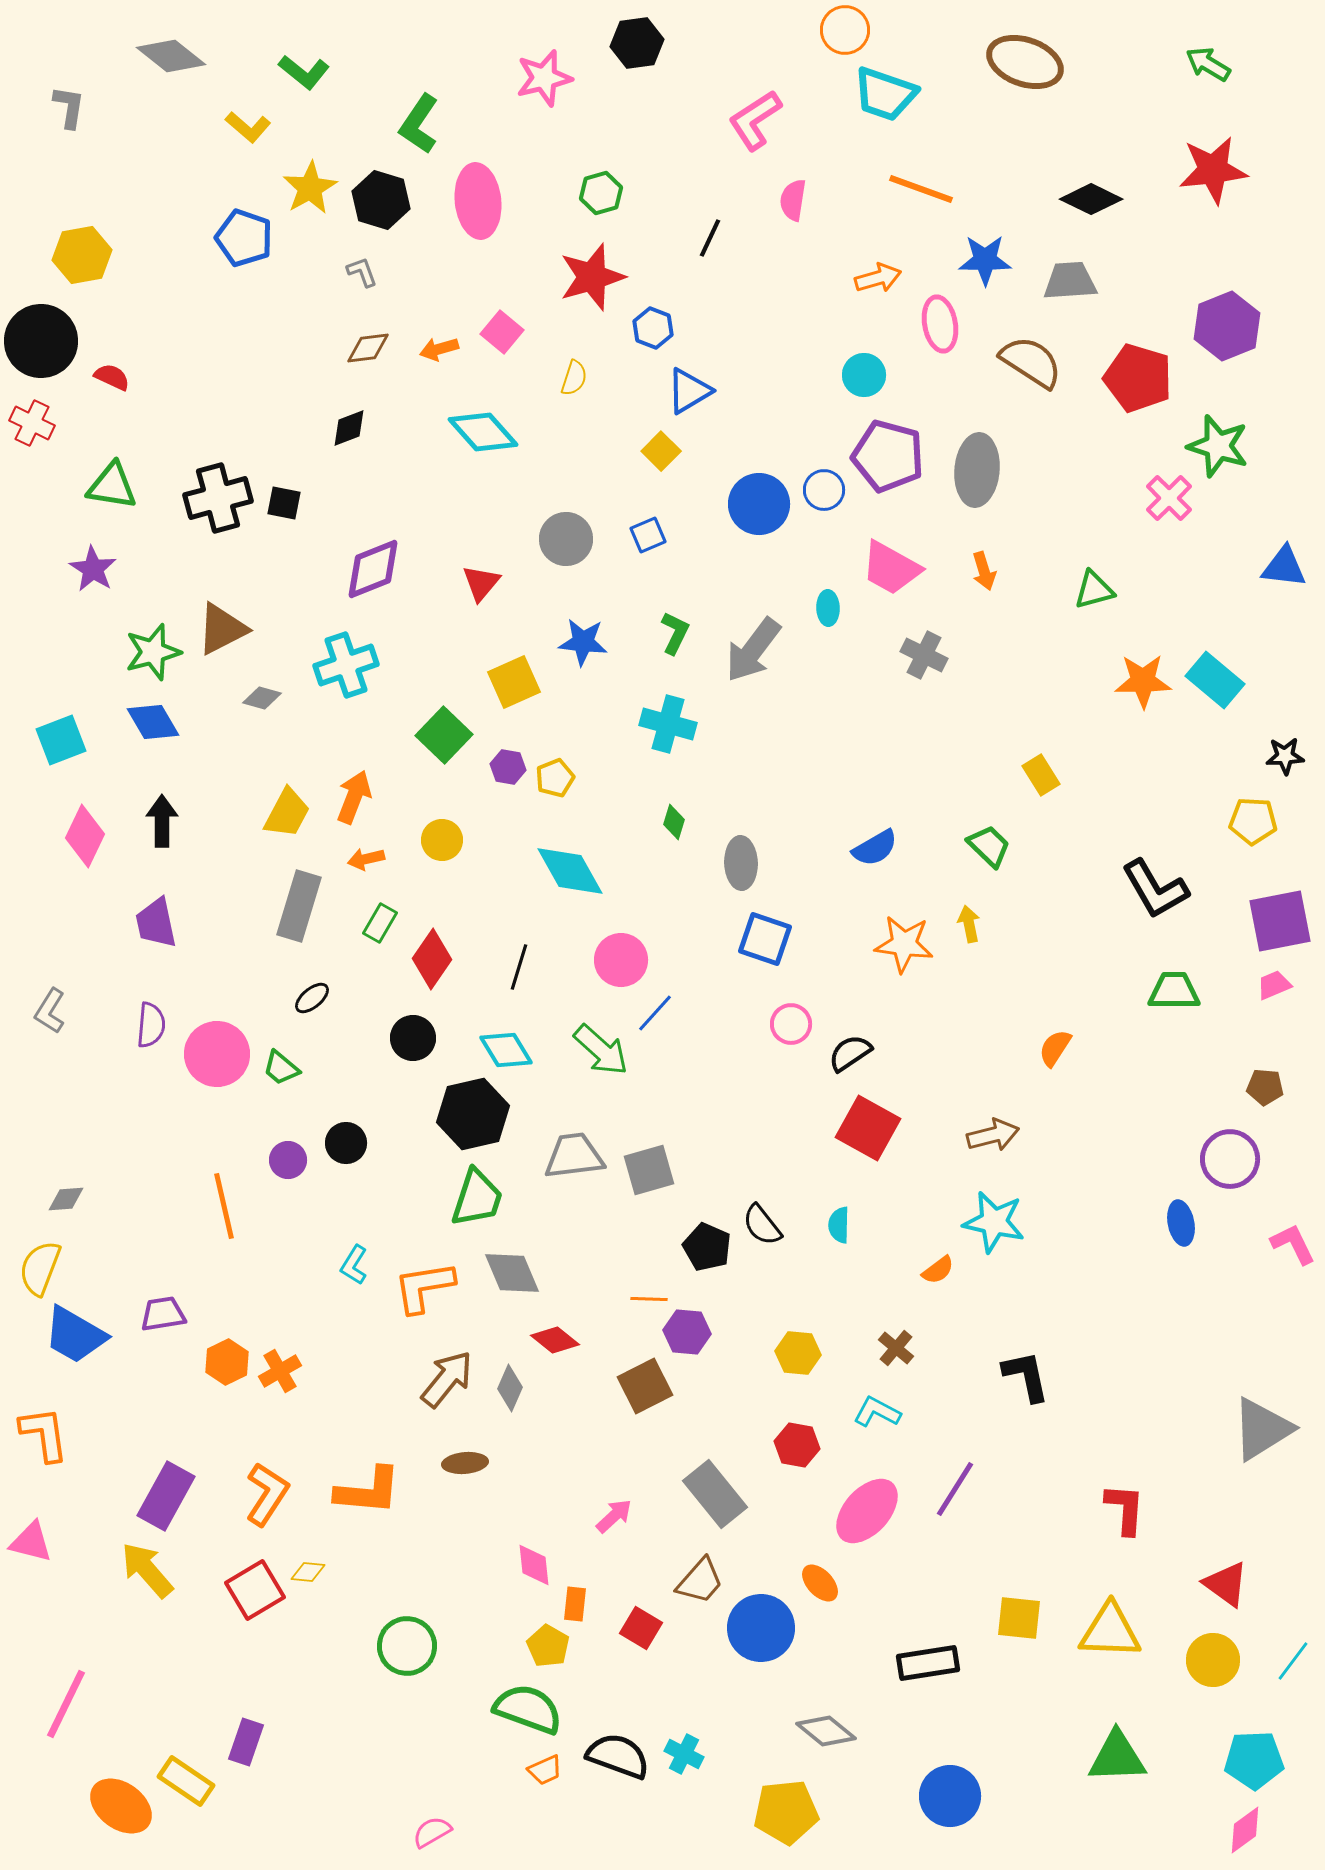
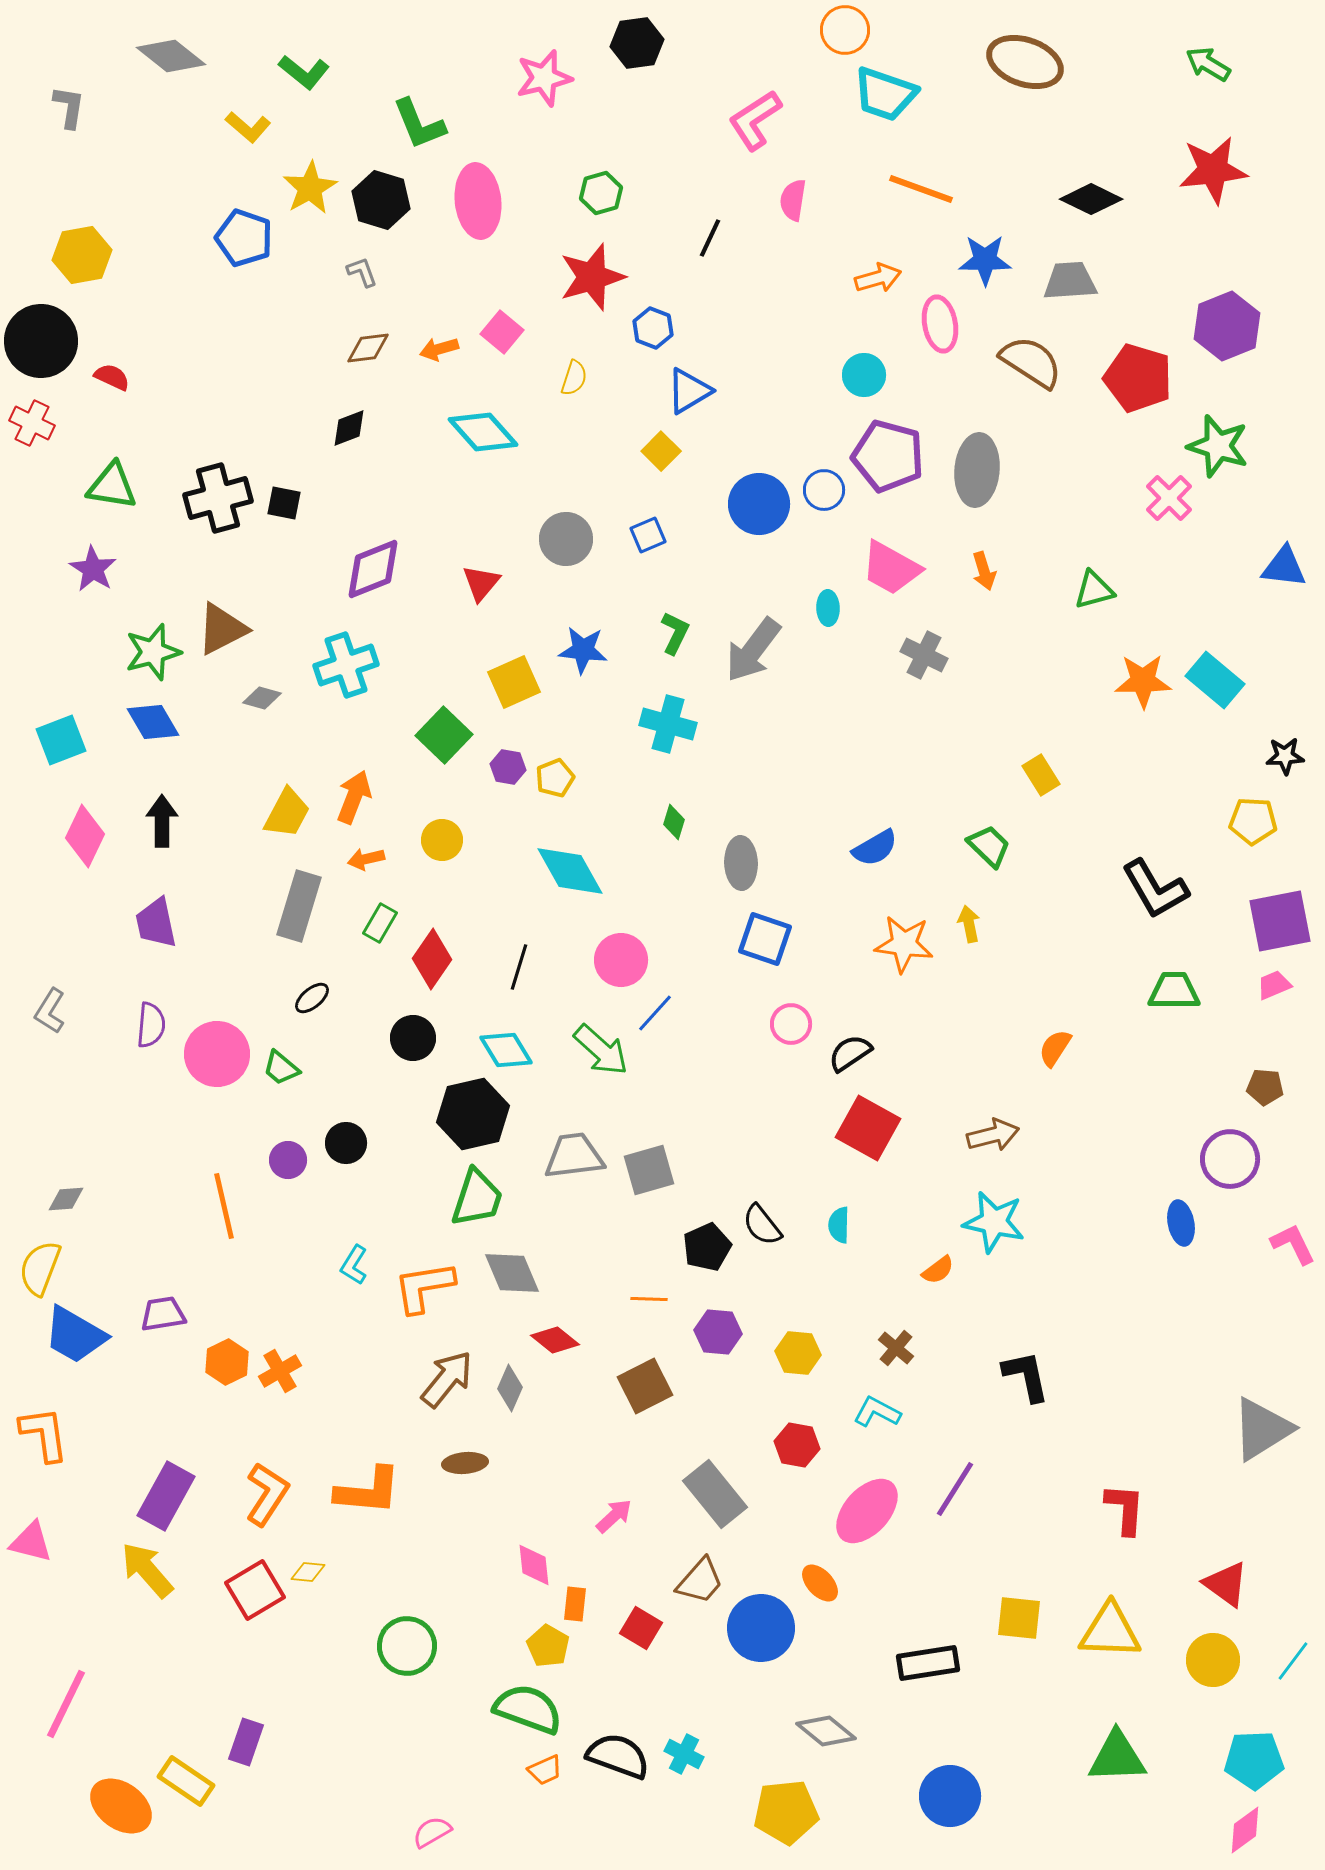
green L-shape at (419, 124): rotated 56 degrees counterclockwise
blue star at (583, 642): moved 8 px down
black pentagon at (707, 1247): rotated 24 degrees clockwise
purple hexagon at (687, 1332): moved 31 px right
